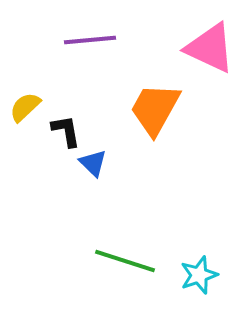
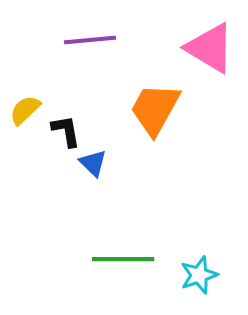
pink triangle: rotated 6 degrees clockwise
yellow semicircle: moved 3 px down
green line: moved 2 px left, 2 px up; rotated 18 degrees counterclockwise
